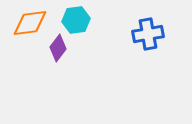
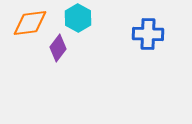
cyan hexagon: moved 2 px right, 2 px up; rotated 24 degrees counterclockwise
blue cross: rotated 12 degrees clockwise
